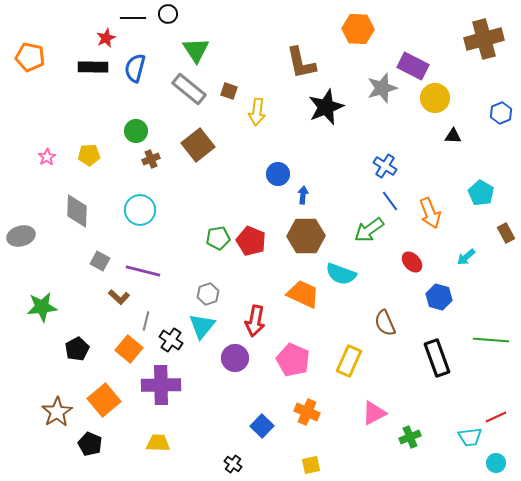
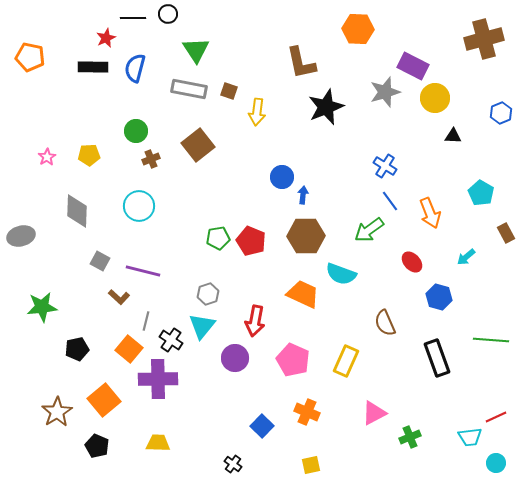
gray star at (382, 88): moved 3 px right, 4 px down
gray rectangle at (189, 89): rotated 28 degrees counterclockwise
blue circle at (278, 174): moved 4 px right, 3 px down
cyan circle at (140, 210): moved 1 px left, 4 px up
black pentagon at (77, 349): rotated 15 degrees clockwise
yellow rectangle at (349, 361): moved 3 px left
purple cross at (161, 385): moved 3 px left, 6 px up
black pentagon at (90, 444): moved 7 px right, 2 px down
